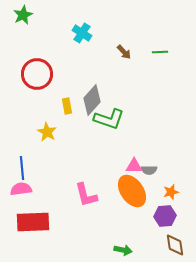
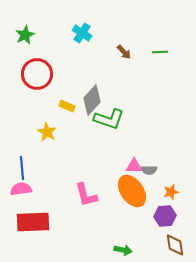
green star: moved 2 px right, 20 px down
yellow rectangle: rotated 56 degrees counterclockwise
